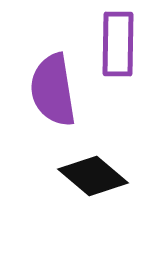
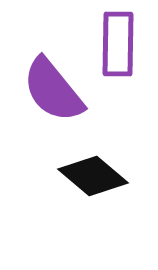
purple semicircle: rotated 30 degrees counterclockwise
